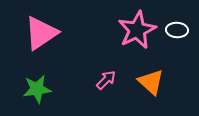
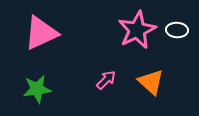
pink triangle: rotated 9 degrees clockwise
